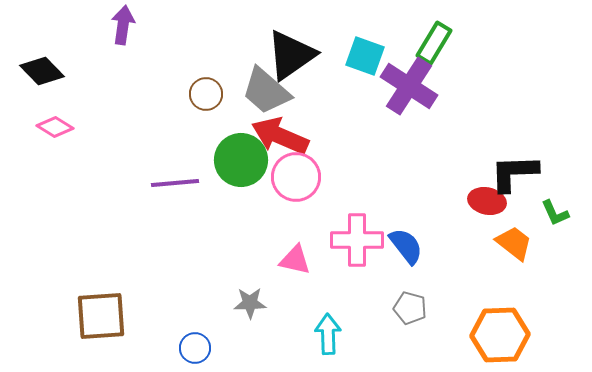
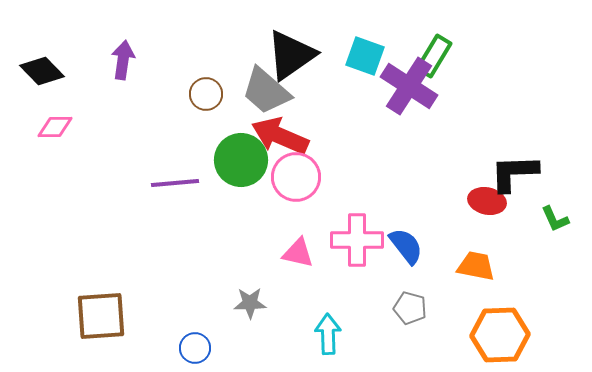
purple arrow: moved 35 px down
green rectangle: moved 13 px down
pink diamond: rotated 33 degrees counterclockwise
green L-shape: moved 6 px down
orange trapezoid: moved 38 px left, 23 px down; rotated 27 degrees counterclockwise
pink triangle: moved 3 px right, 7 px up
